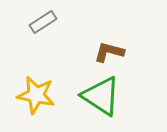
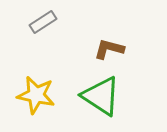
brown L-shape: moved 3 px up
